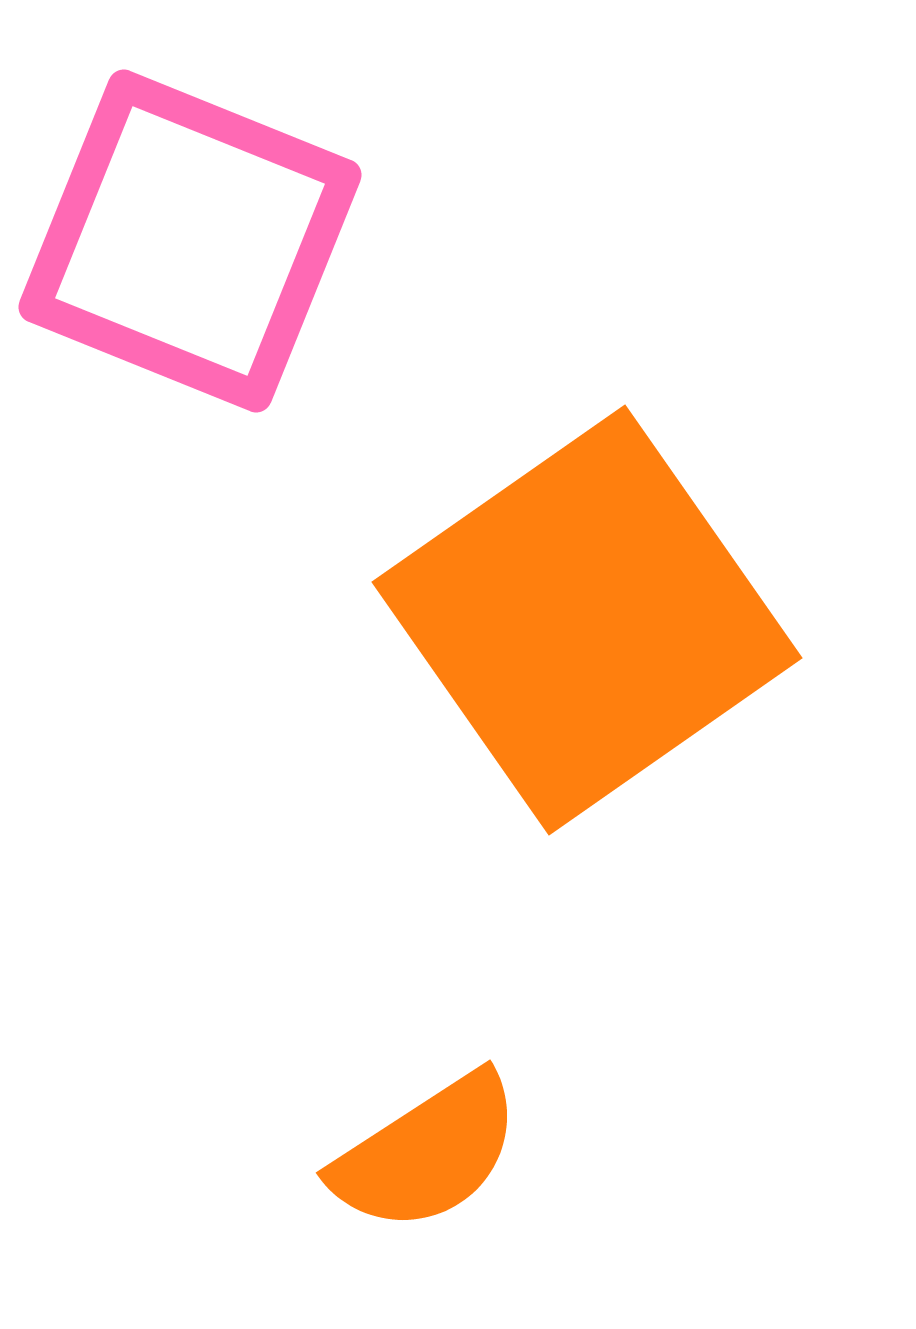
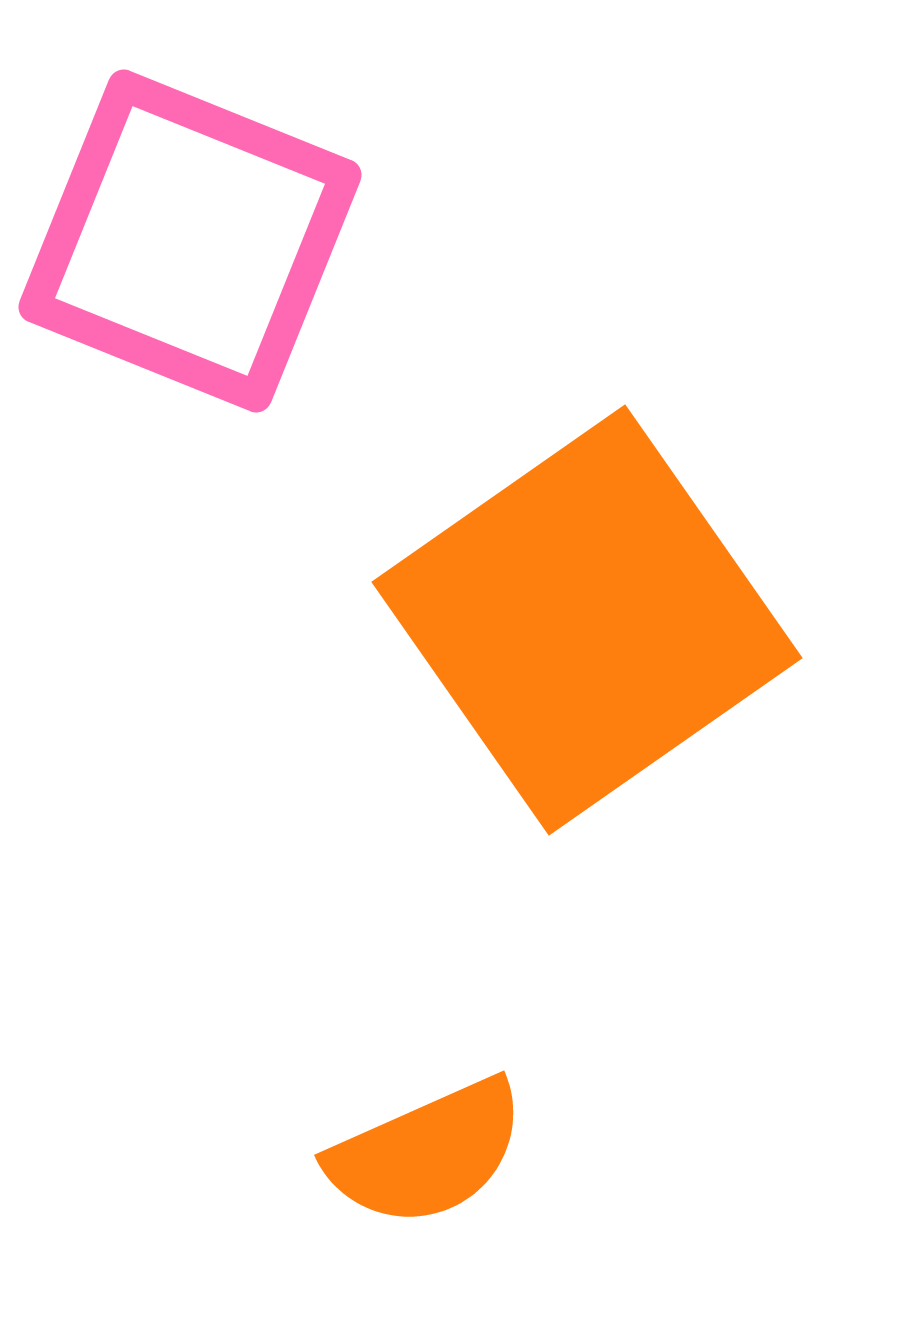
orange semicircle: rotated 9 degrees clockwise
